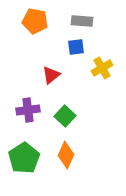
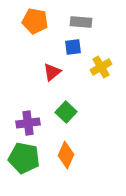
gray rectangle: moved 1 px left, 1 px down
blue square: moved 3 px left
yellow cross: moved 1 px left, 1 px up
red triangle: moved 1 px right, 3 px up
purple cross: moved 13 px down
green square: moved 1 px right, 4 px up
green pentagon: rotated 28 degrees counterclockwise
